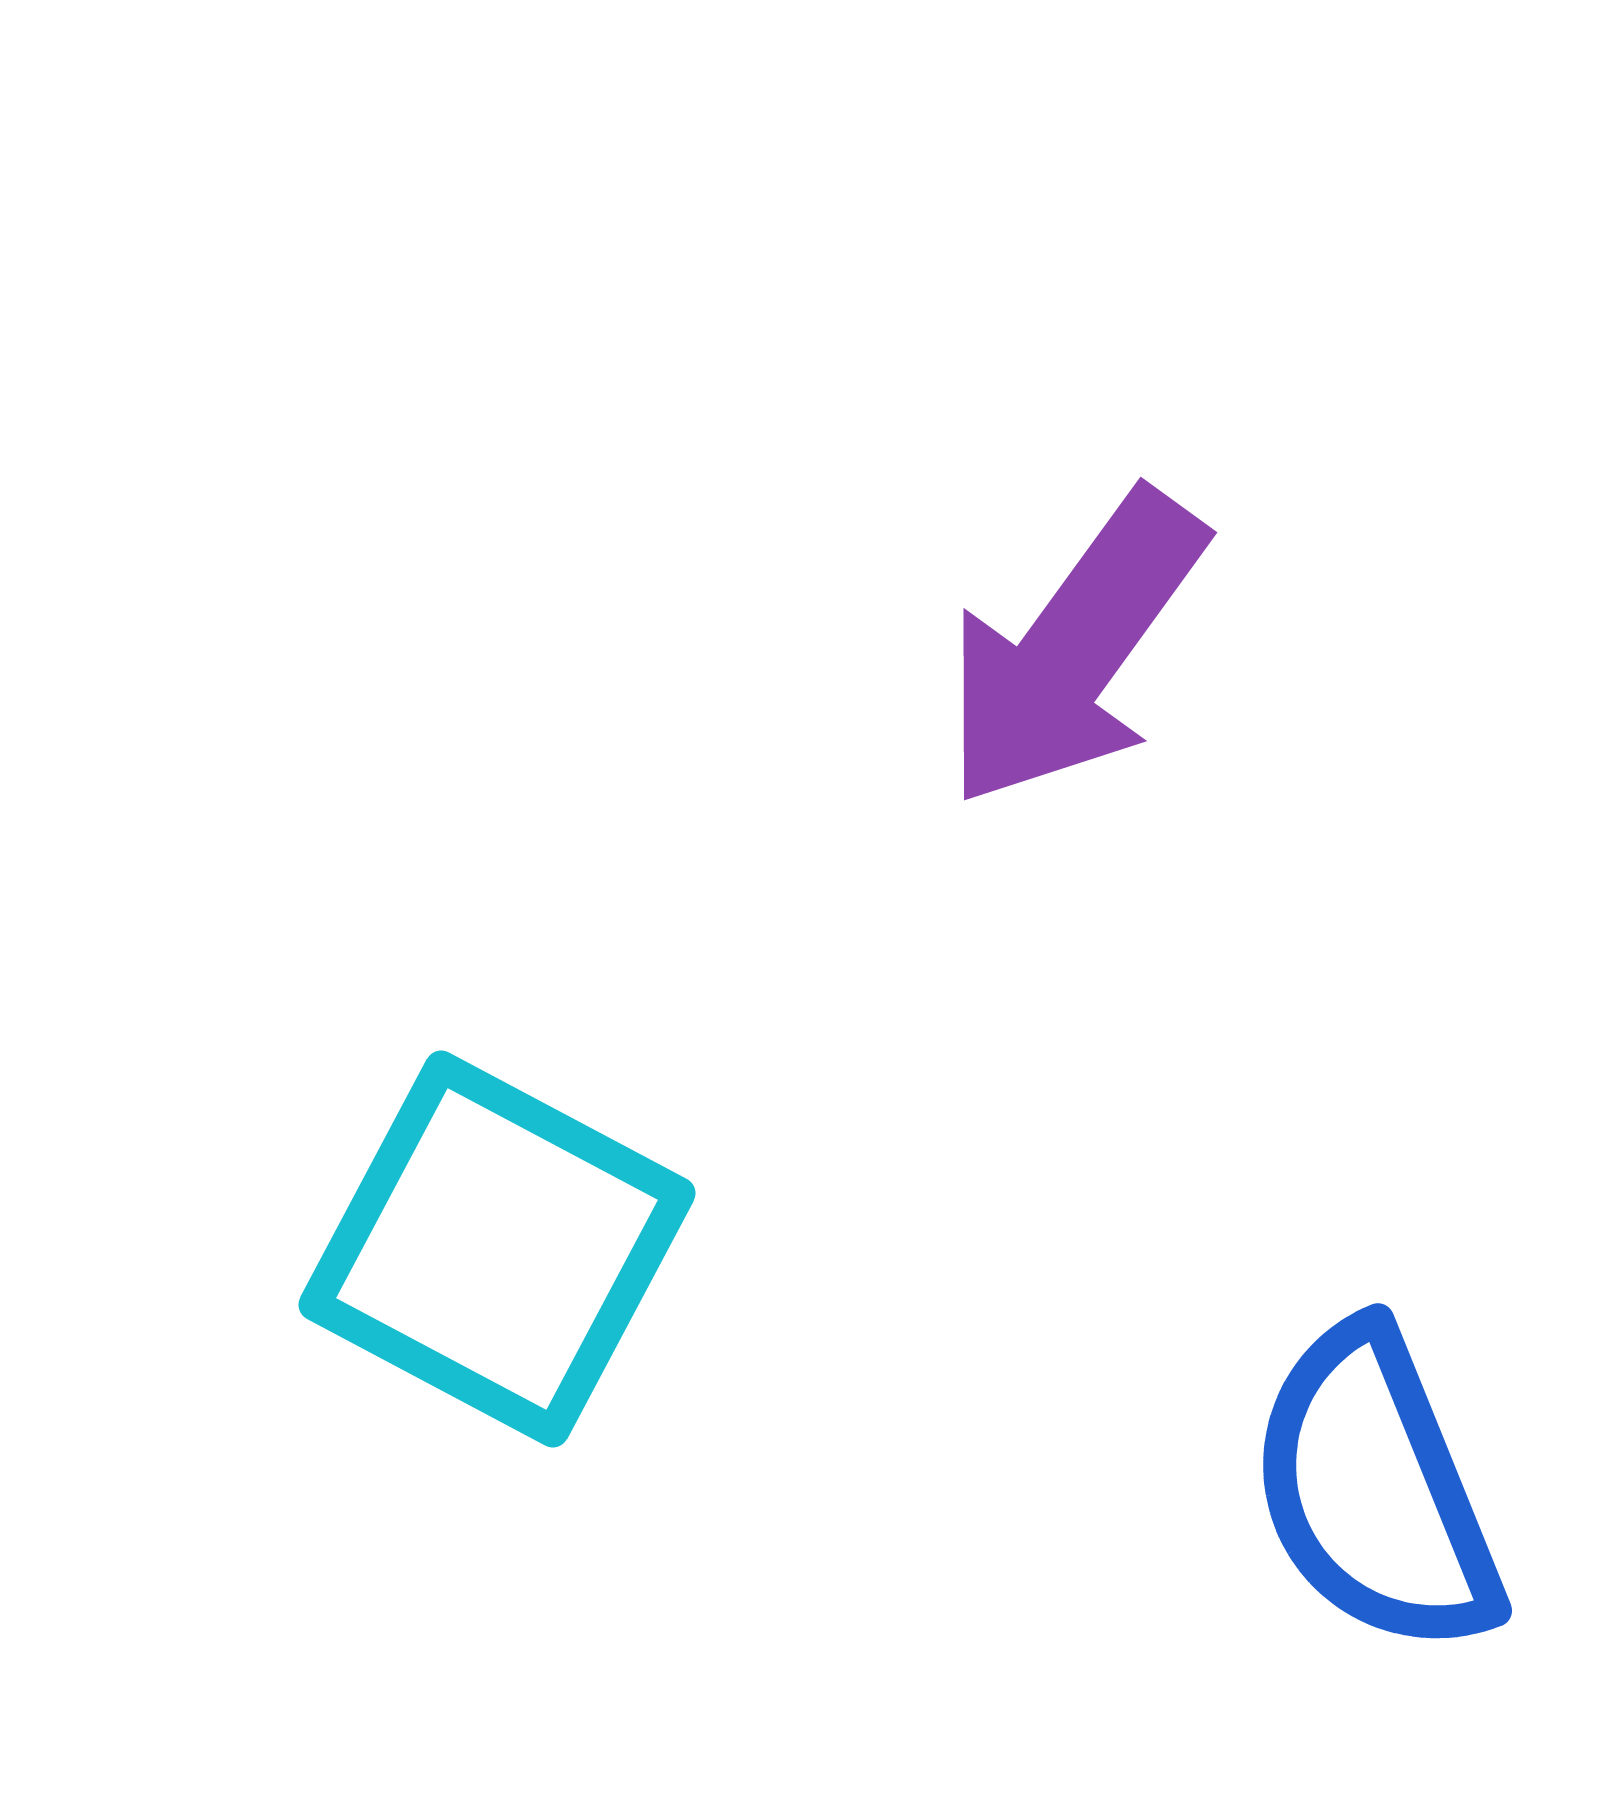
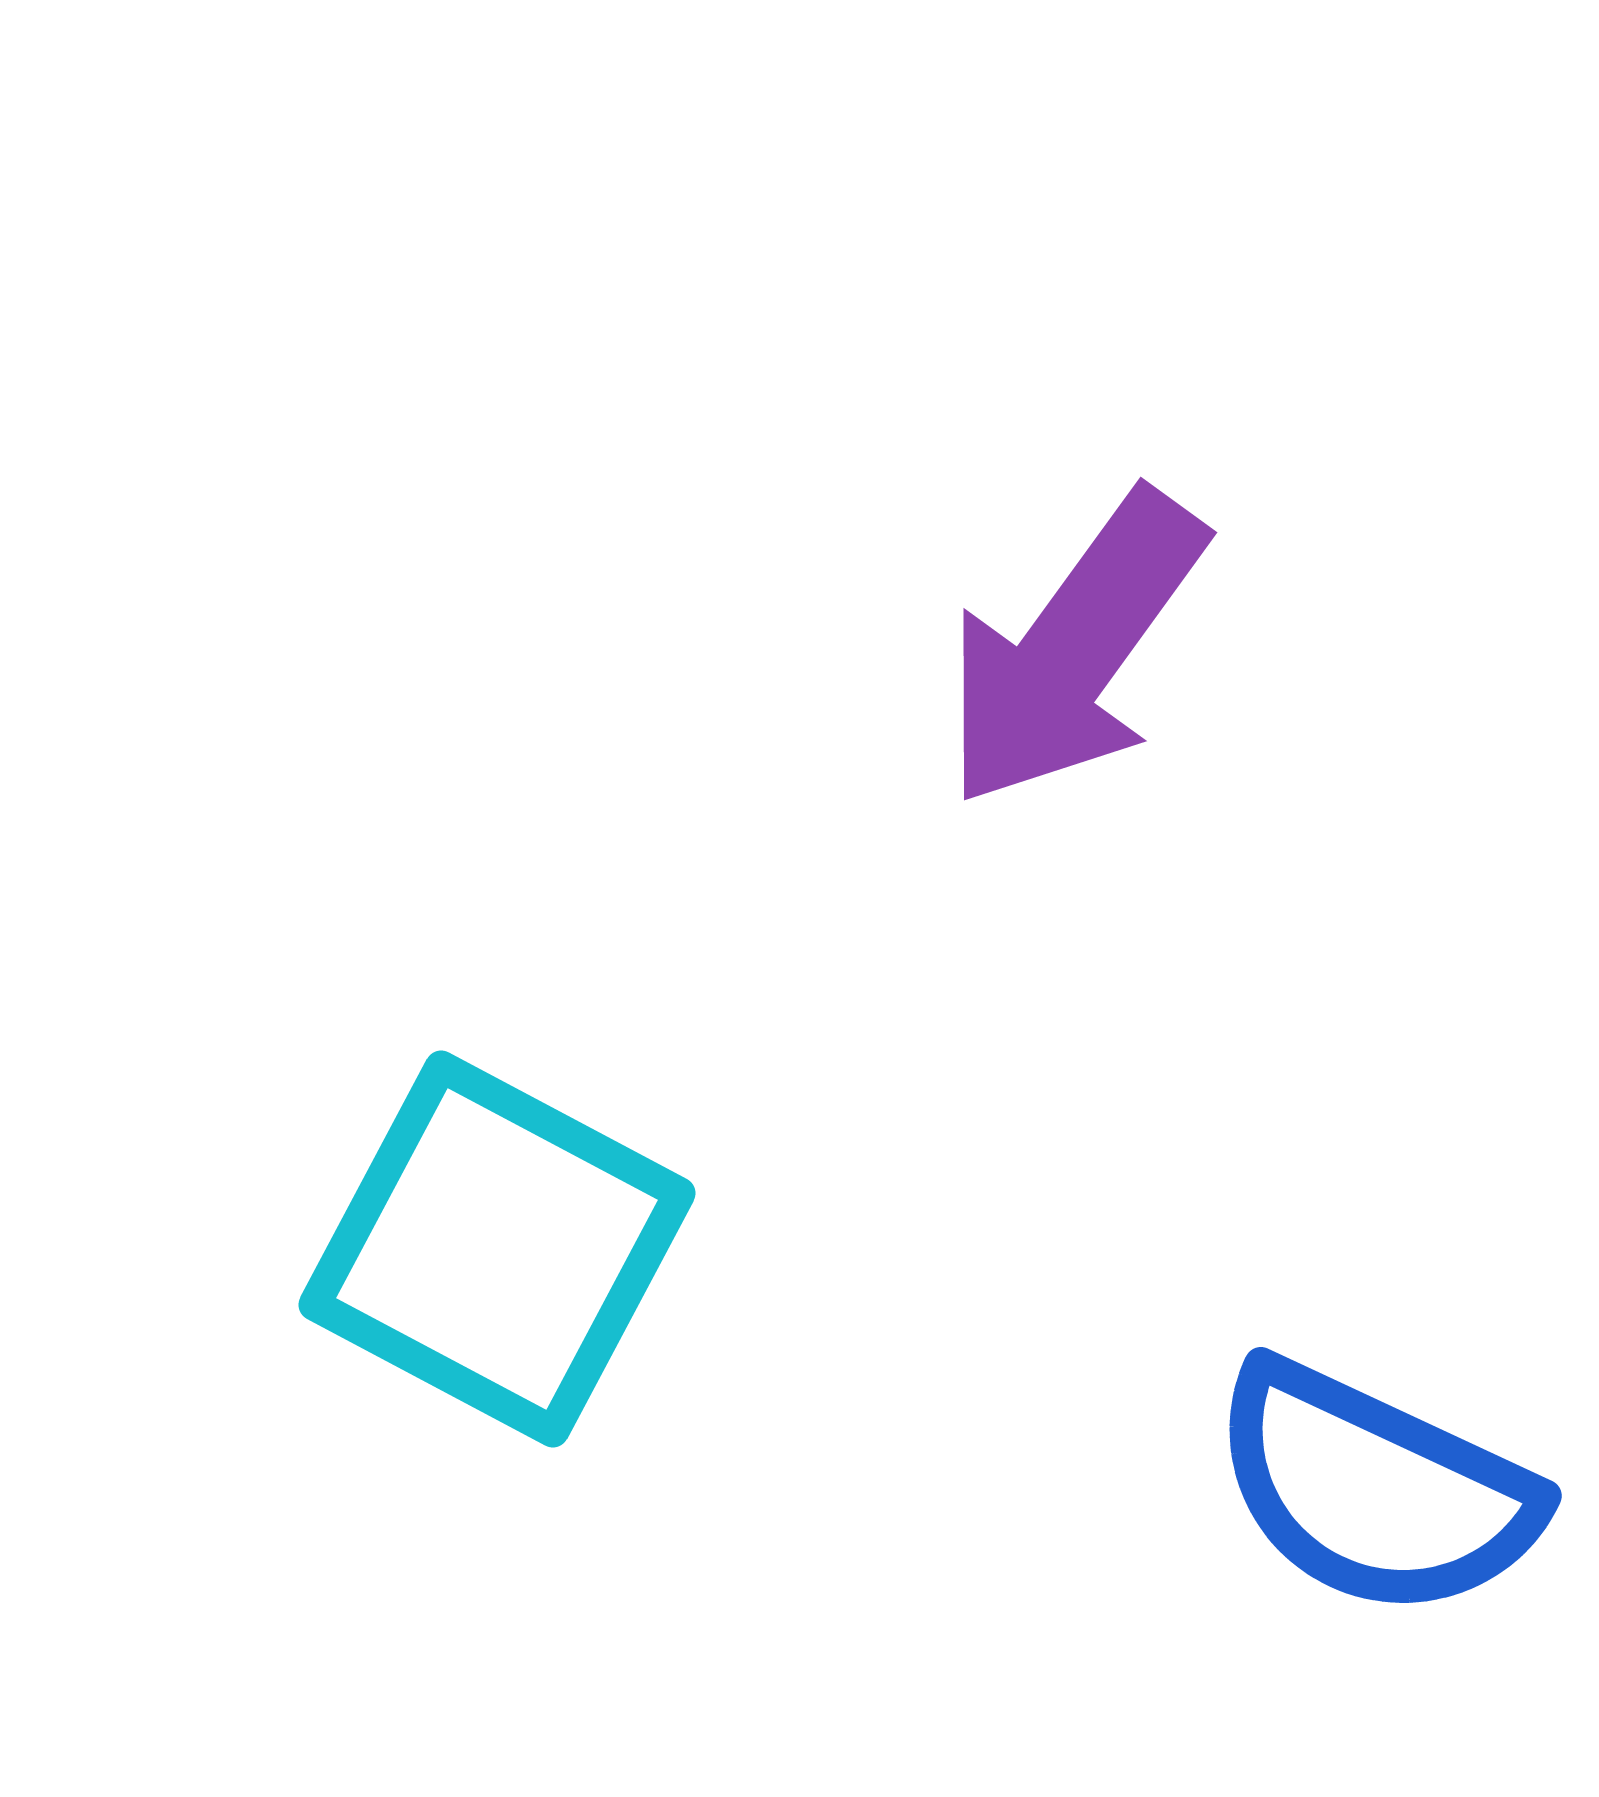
blue semicircle: rotated 43 degrees counterclockwise
